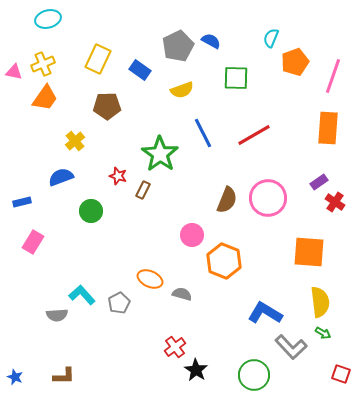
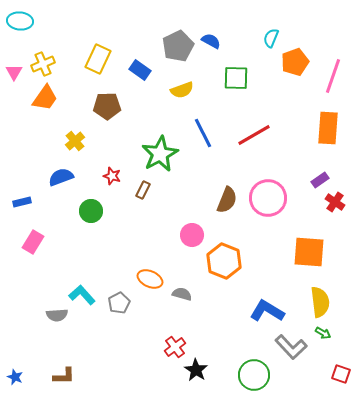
cyan ellipse at (48, 19): moved 28 px left, 2 px down; rotated 20 degrees clockwise
pink triangle at (14, 72): rotated 48 degrees clockwise
green star at (160, 154): rotated 9 degrees clockwise
red star at (118, 176): moved 6 px left
purple rectangle at (319, 182): moved 1 px right, 2 px up
blue L-shape at (265, 313): moved 2 px right, 2 px up
